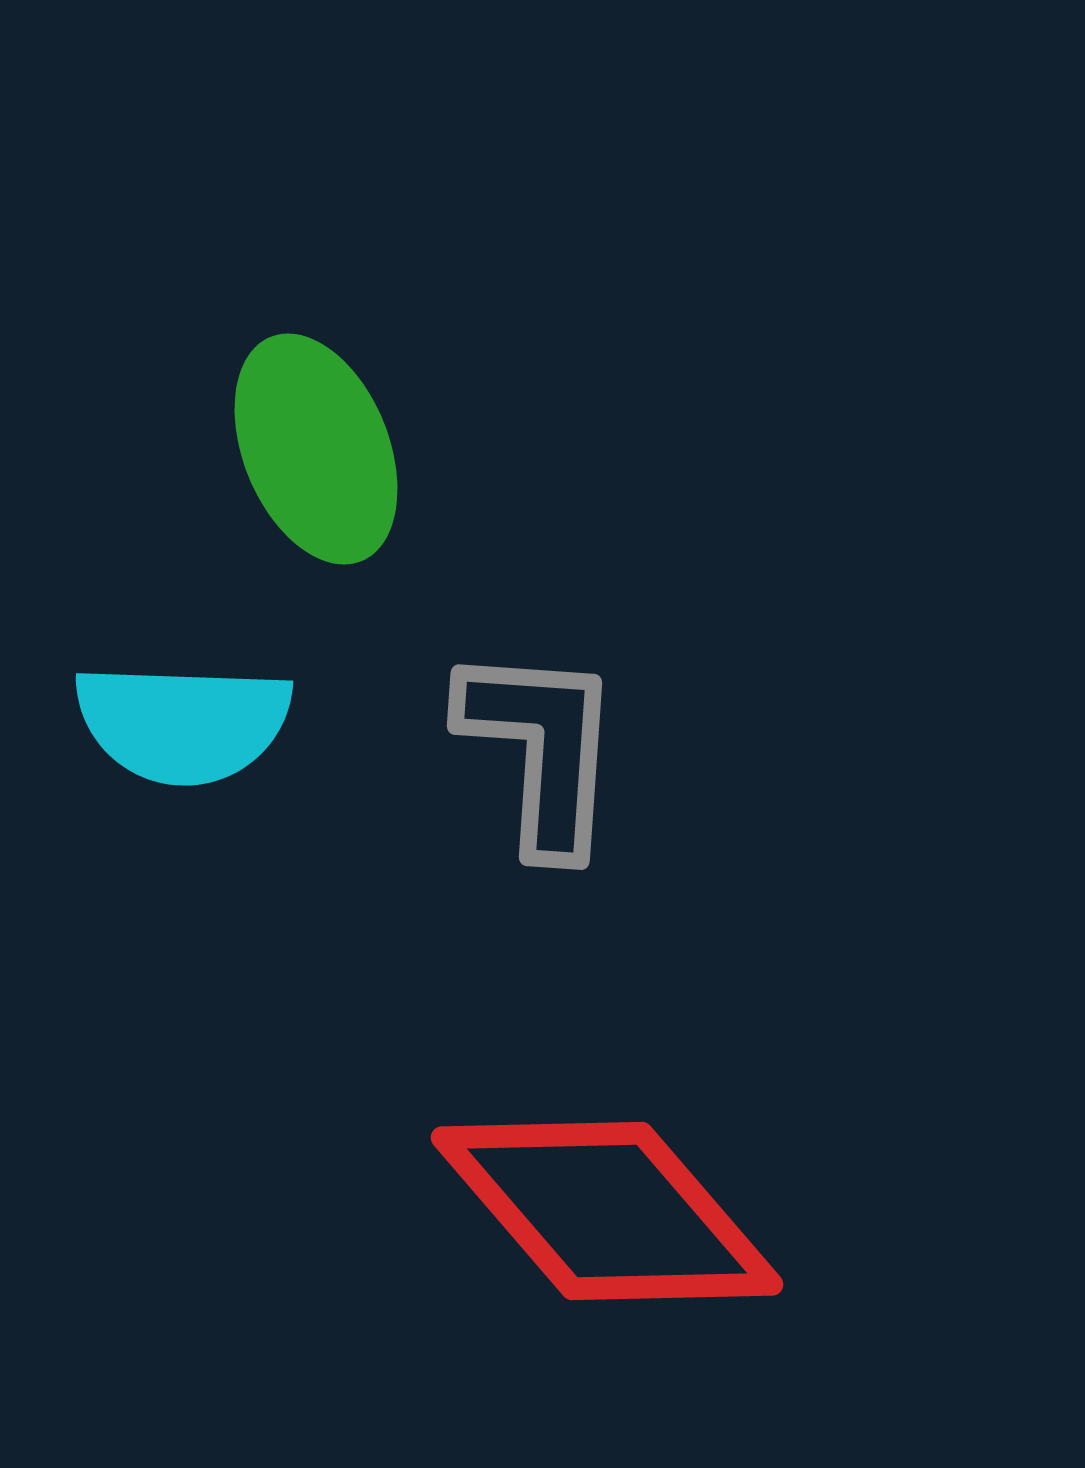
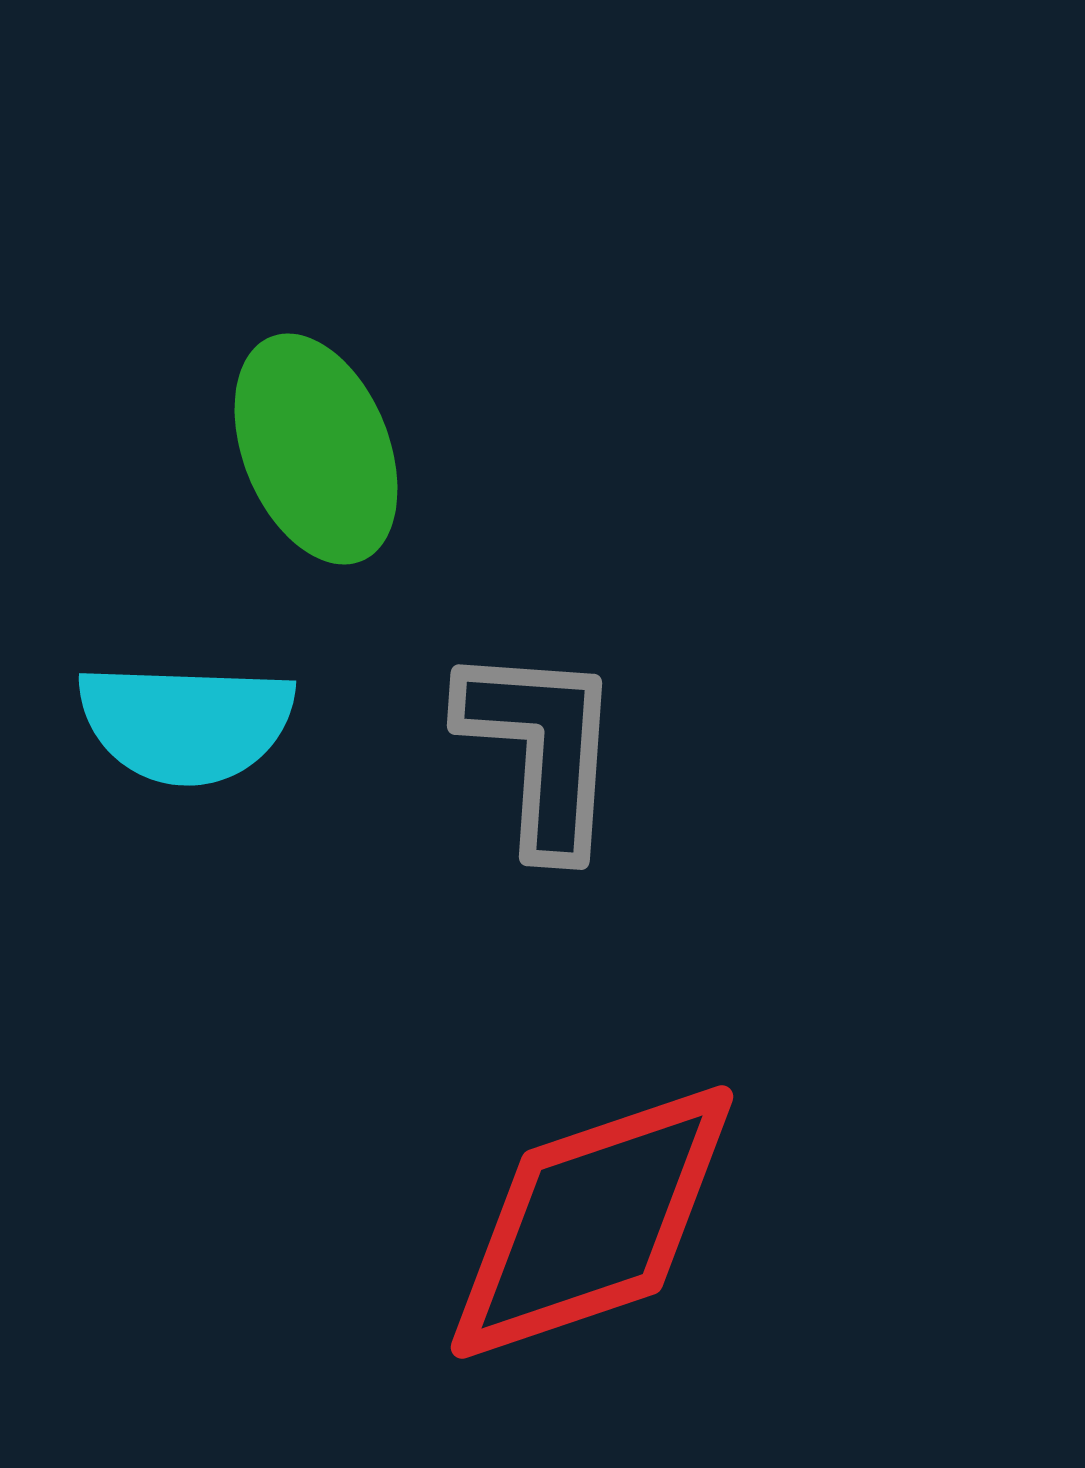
cyan semicircle: moved 3 px right
red diamond: moved 15 px left, 11 px down; rotated 68 degrees counterclockwise
